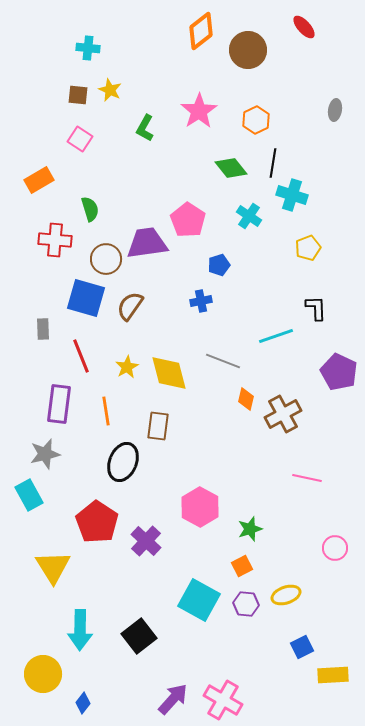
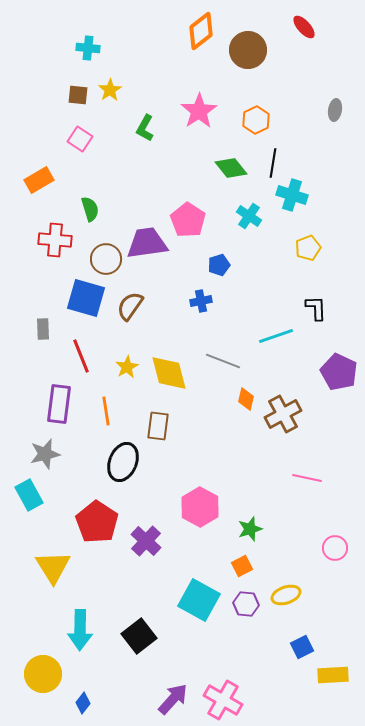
yellow star at (110, 90): rotated 15 degrees clockwise
